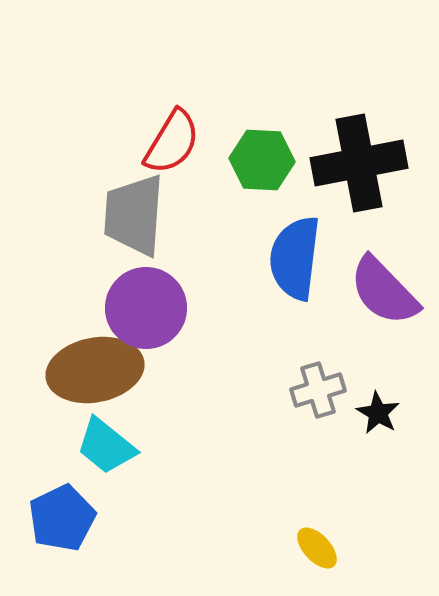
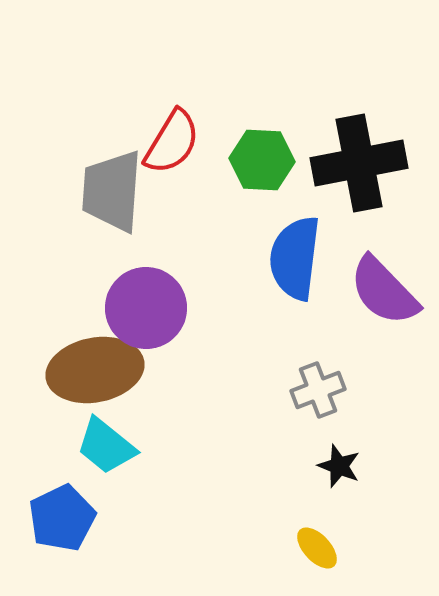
gray trapezoid: moved 22 px left, 24 px up
gray cross: rotated 4 degrees counterclockwise
black star: moved 39 px left, 53 px down; rotated 9 degrees counterclockwise
